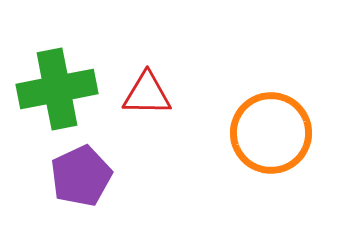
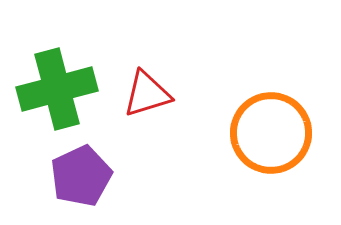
green cross: rotated 4 degrees counterclockwise
red triangle: rotated 18 degrees counterclockwise
